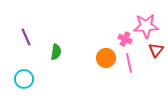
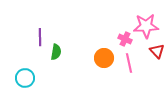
purple line: moved 14 px right; rotated 24 degrees clockwise
red triangle: moved 1 px right, 1 px down; rotated 21 degrees counterclockwise
orange circle: moved 2 px left
cyan circle: moved 1 px right, 1 px up
